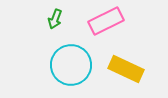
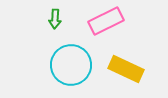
green arrow: rotated 18 degrees counterclockwise
